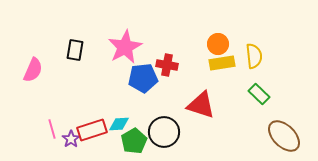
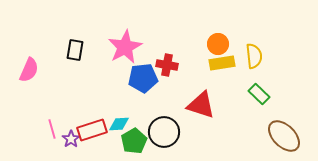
pink semicircle: moved 4 px left
